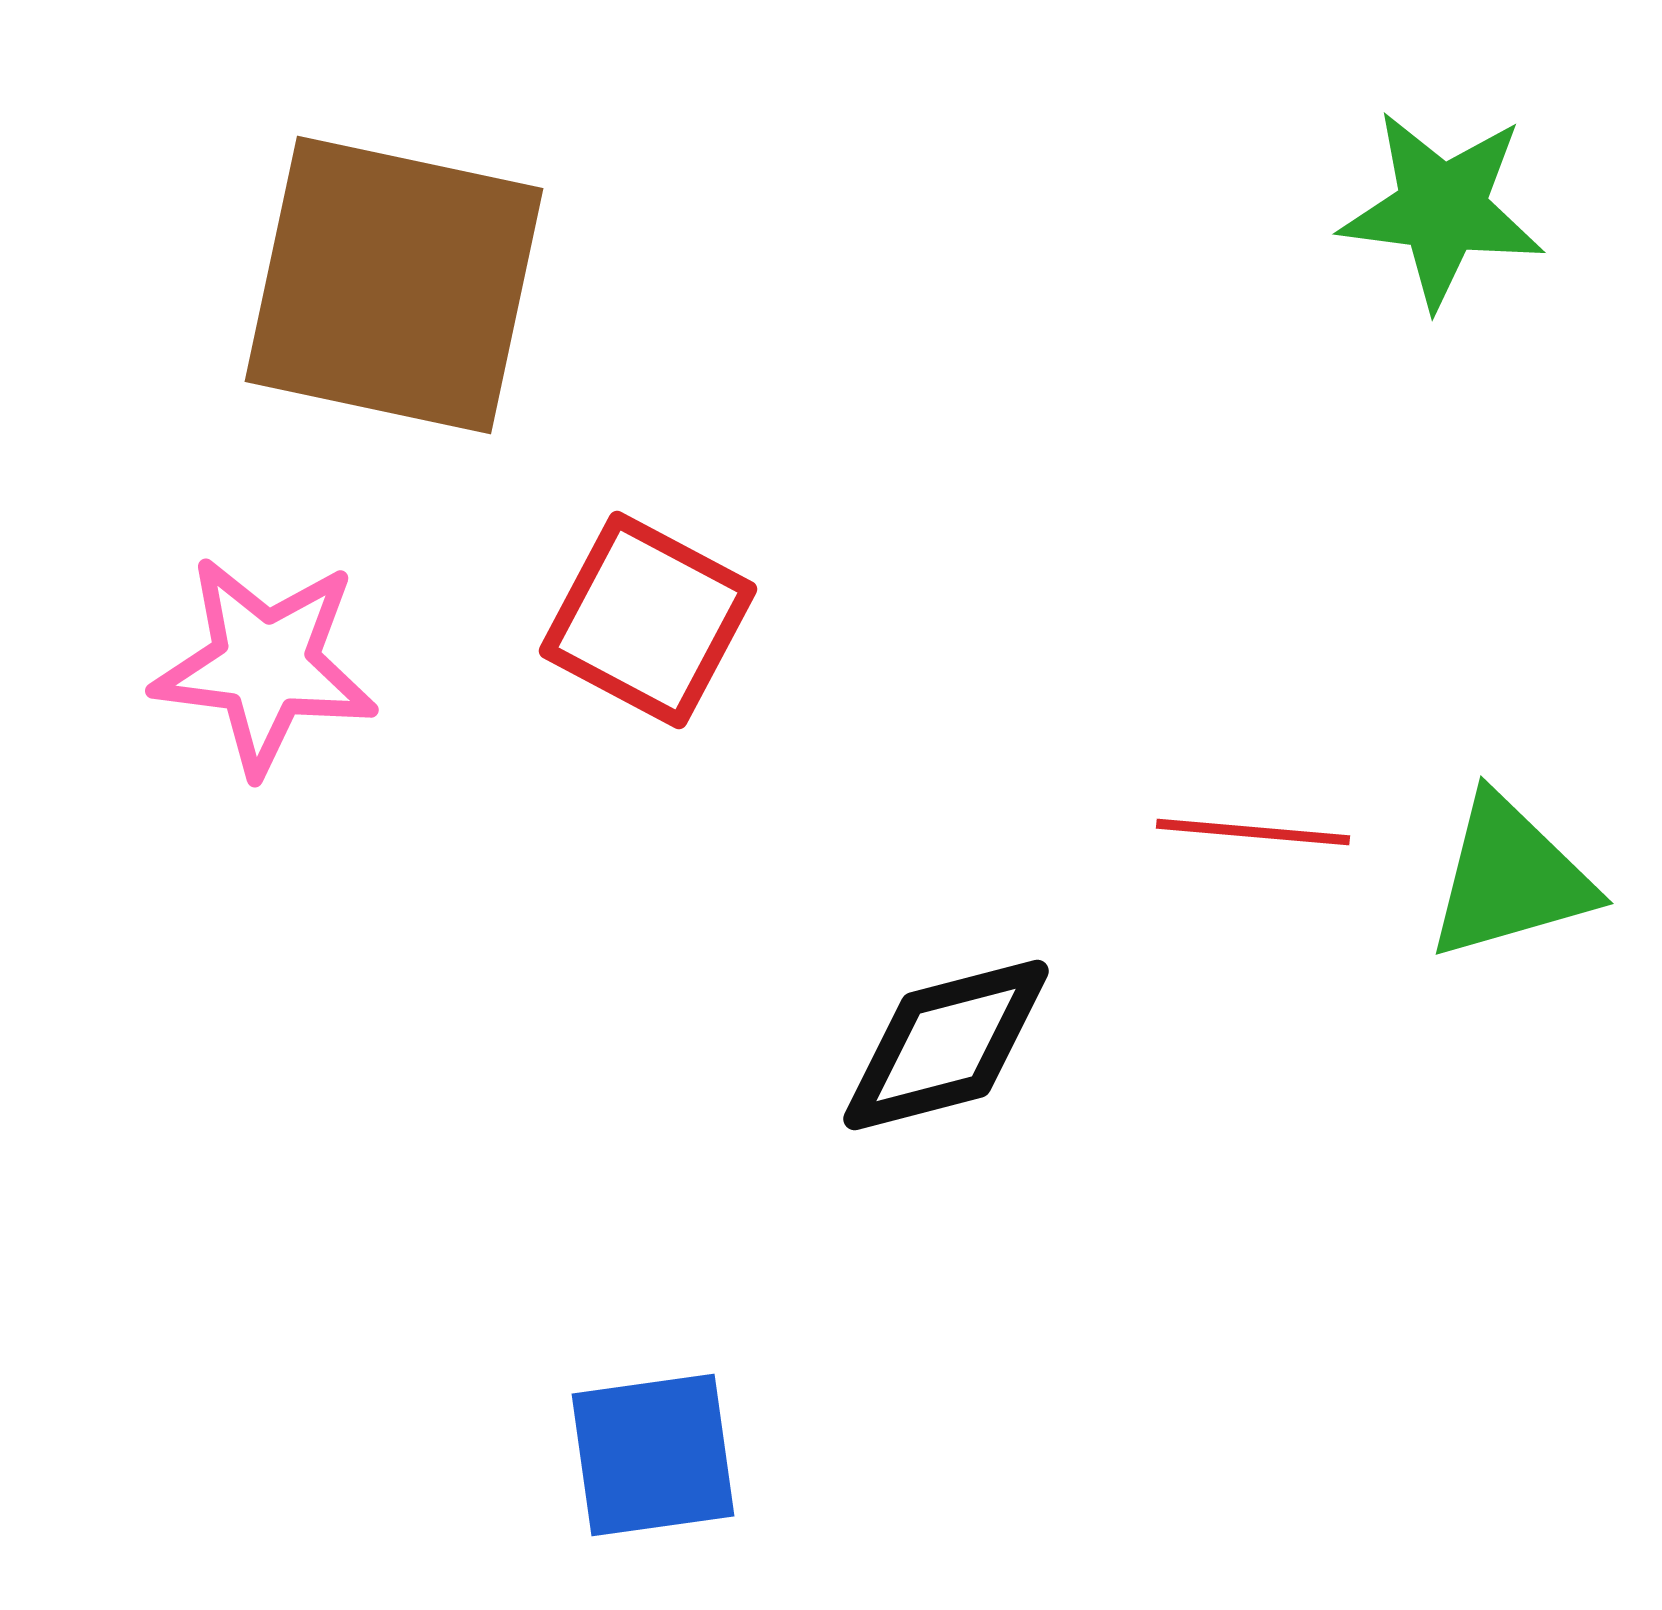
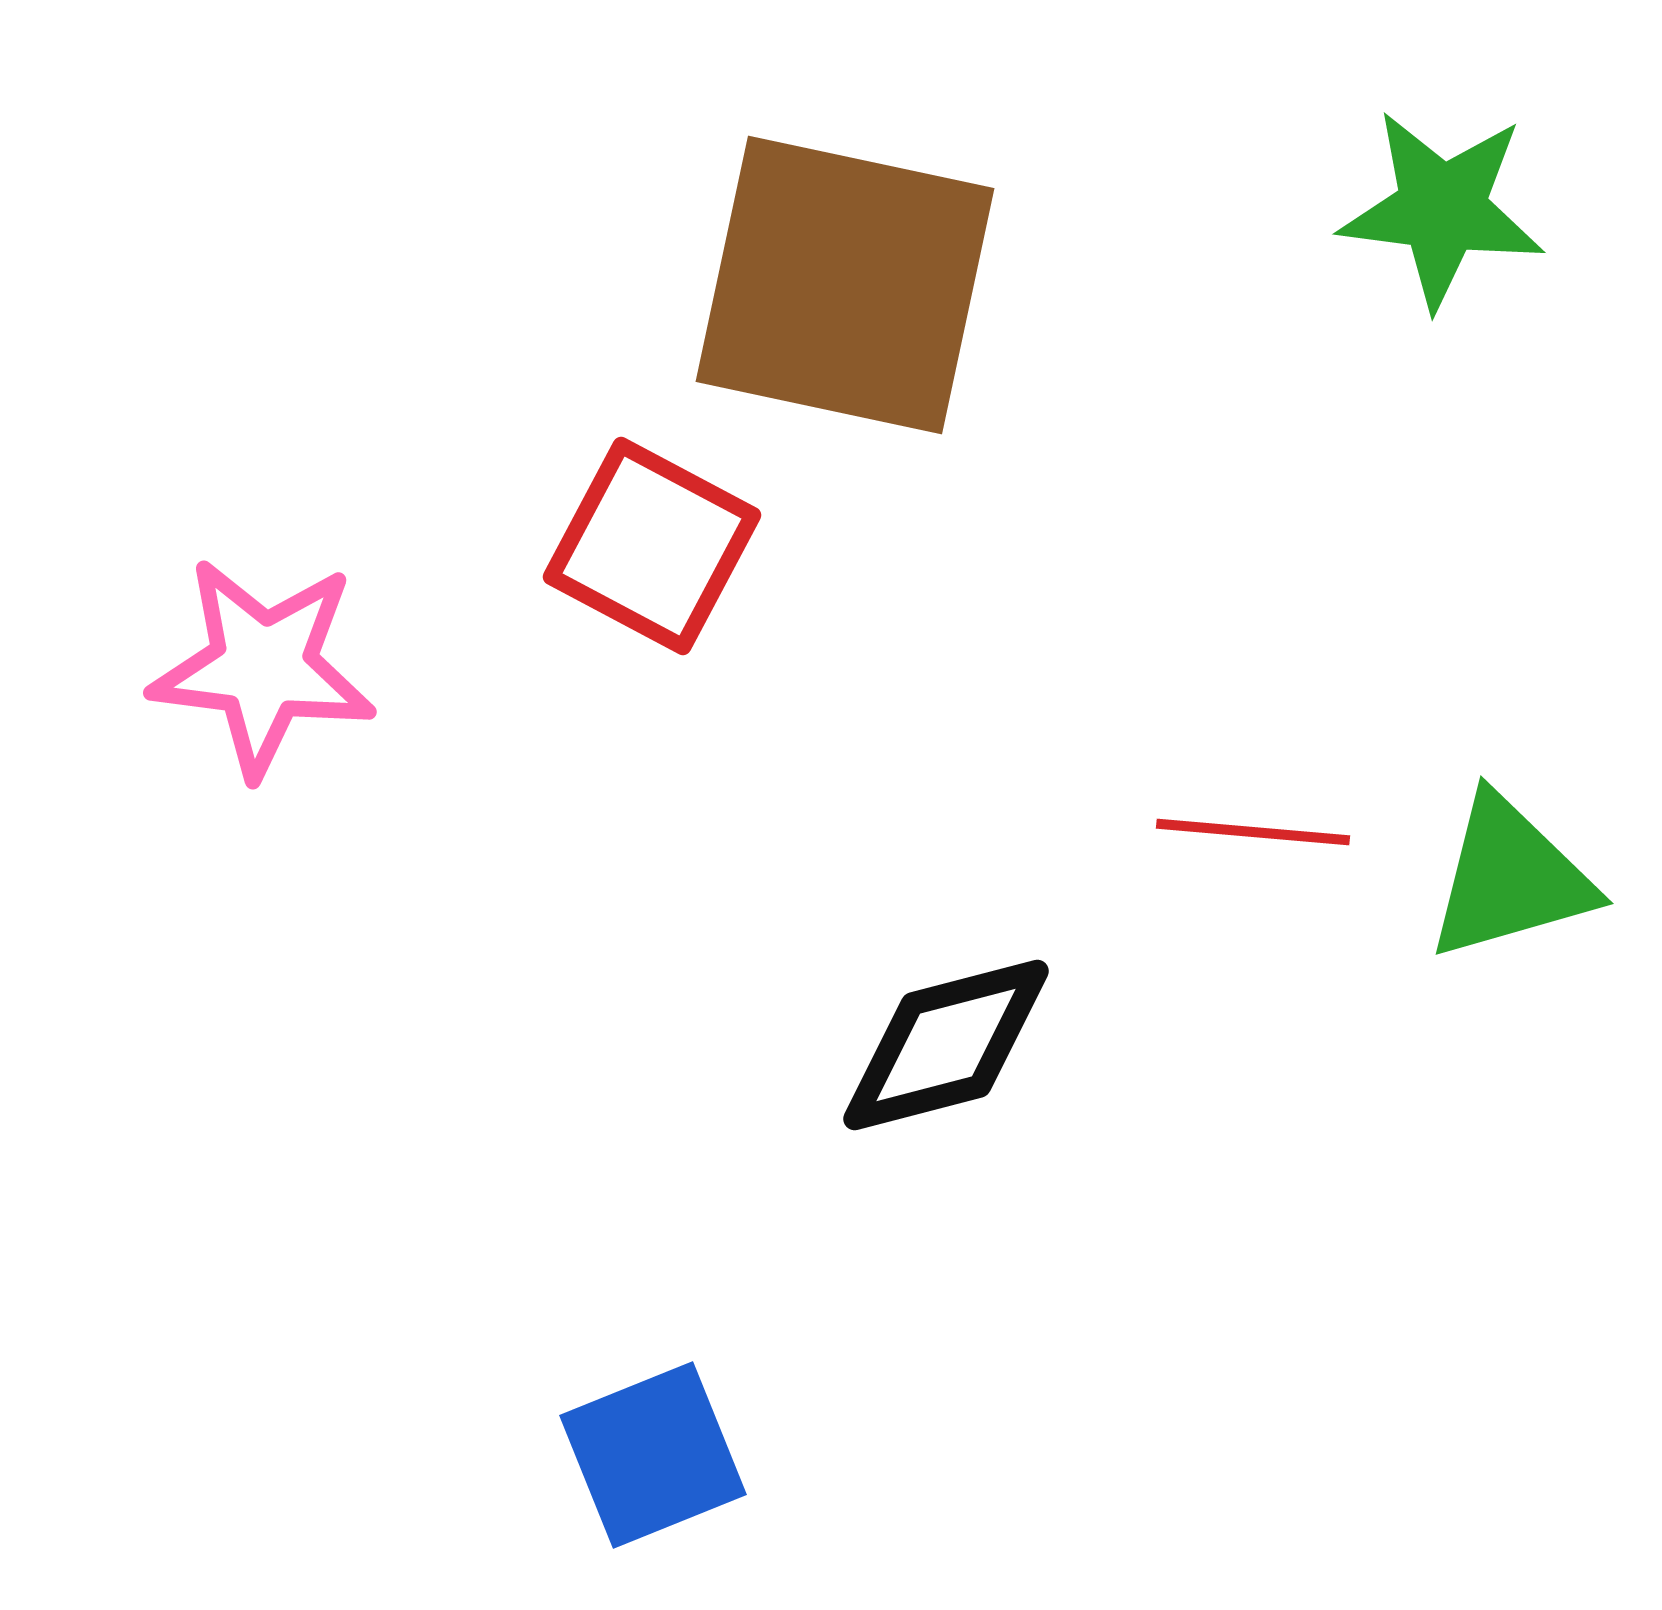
brown square: moved 451 px right
red square: moved 4 px right, 74 px up
pink star: moved 2 px left, 2 px down
blue square: rotated 14 degrees counterclockwise
